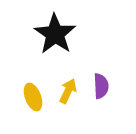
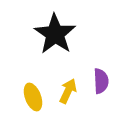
purple semicircle: moved 5 px up
